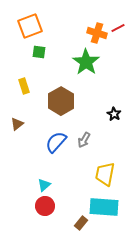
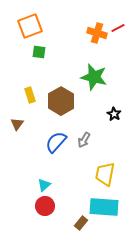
green star: moved 8 px right, 15 px down; rotated 20 degrees counterclockwise
yellow rectangle: moved 6 px right, 9 px down
brown triangle: rotated 16 degrees counterclockwise
